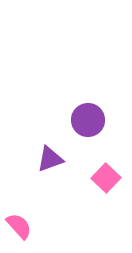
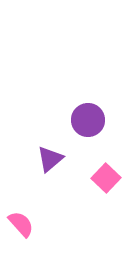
purple triangle: rotated 20 degrees counterclockwise
pink semicircle: moved 2 px right, 2 px up
